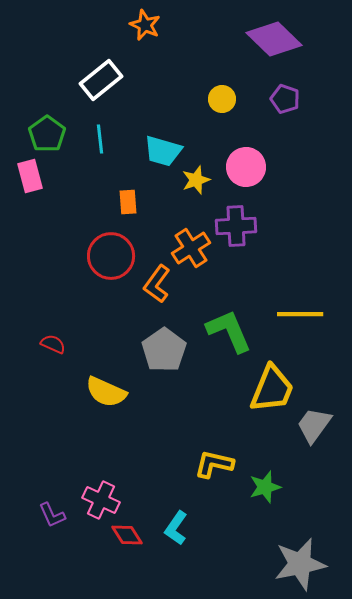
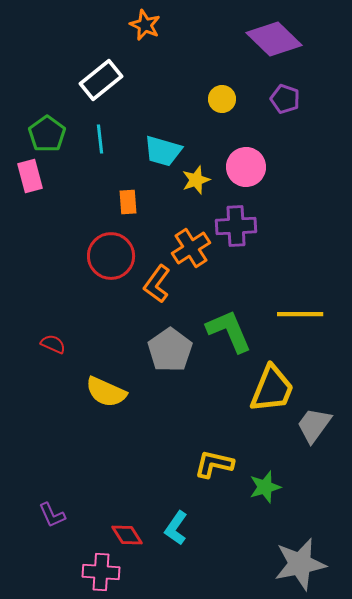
gray pentagon: moved 6 px right
pink cross: moved 72 px down; rotated 21 degrees counterclockwise
